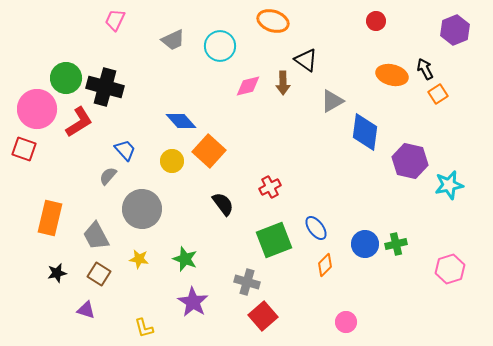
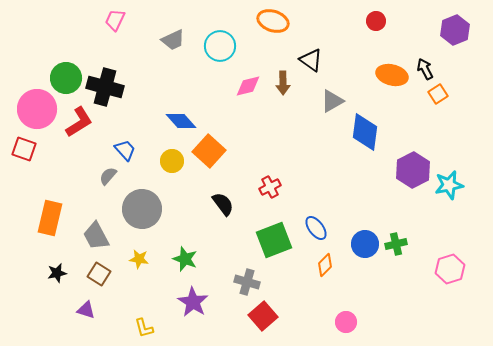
black triangle at (306, 60): moved 5 px right
purple hexagon at (410, 161): moved 3 px right, 9 px down; rotated 20 degrees clockwise
